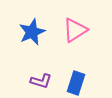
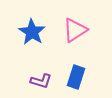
blue star: rotated 16 degrees counterclockwise
blue rectangle: moved 6 px up
